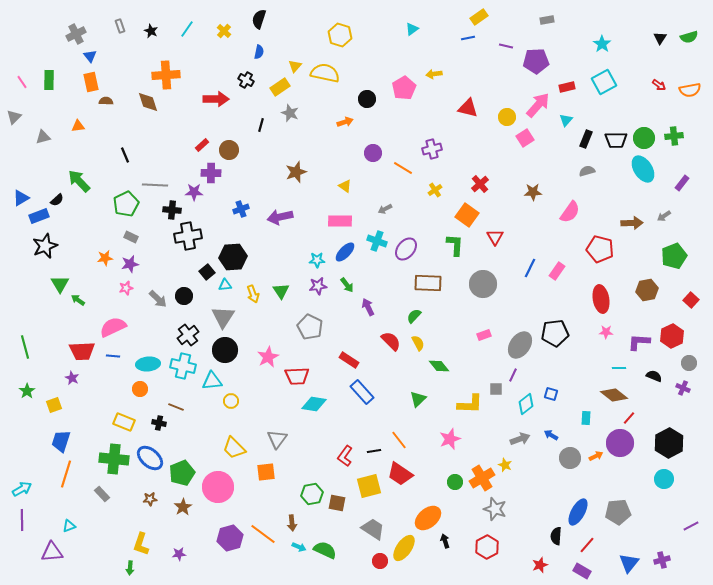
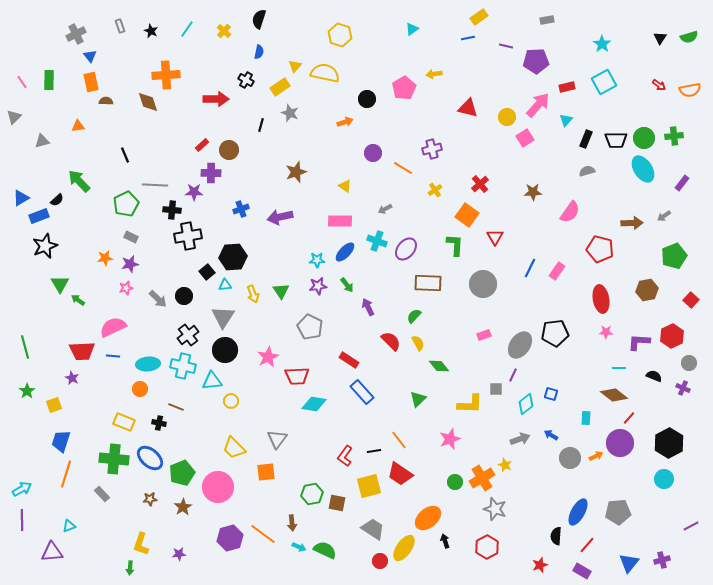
gray triangle at (43, 137): moved 1 px left, 4 px down
